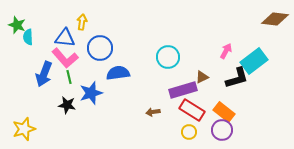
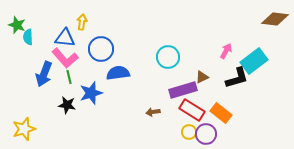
blue circle: moved 1 px right, 1 px down
orange rectangle: moved 3 px left, 1 px down
purple circle: moved 16 px left, 4 px down
